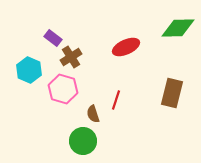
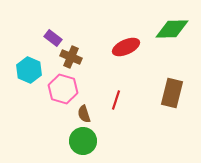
green diamond: moved 6 px left, 1 px down
brown cross: rotated 35 degrees counterclockwise
brown semicircle: moved 9 px left
